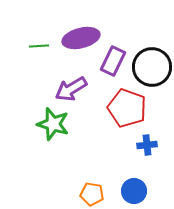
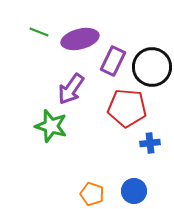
purple ellipse: moved 1 px left, 1 px down
green line: moved 14 px up; rotated 24 degrees clockwise
purple arrow: rotated 24 degrees counterclockwise
red pentagon: rotated 15 degrees counterclockwise
green star: moved 2 px left, 2 px down
blue cross: moved 3 px right, 2 px up
orange pentagon: rotated 10 degrees clockwise
